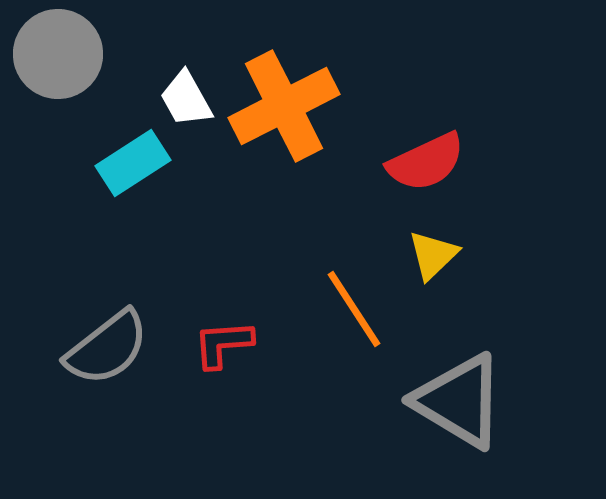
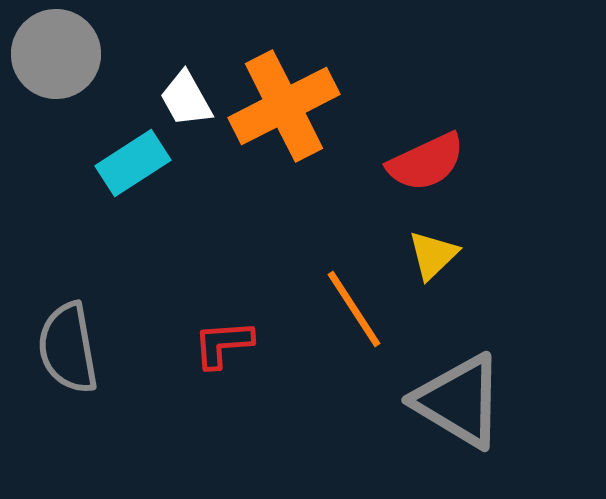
gray circle: moved 2 px left
gray semicircle: moved 39 px left; rotated 118 degrees clockwise
